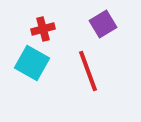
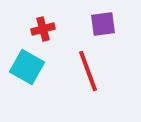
purple square: rotated 24 degrees clockwise
cyan square: moved 5 px left, 4 px down
